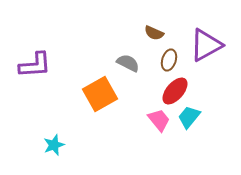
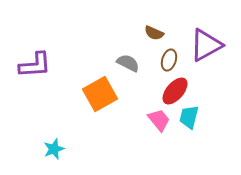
cyan trapezoid: rotated 25 degrees counterclockwise
cyan star: moved 4 px down
